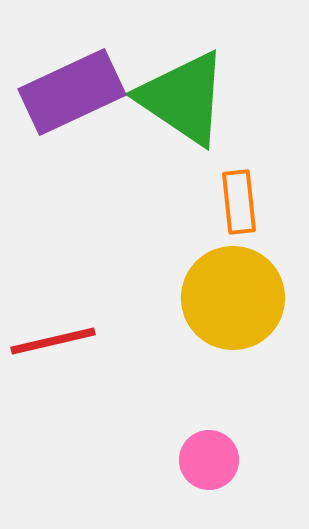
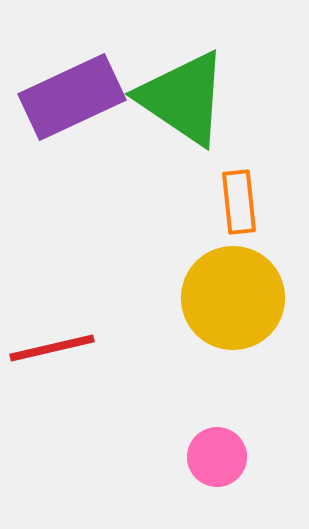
purple rectangle: moved 5 px down
red line: moved 1 px left, 7 px down
pink circle: moved 8 px right, 3 px up
